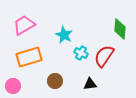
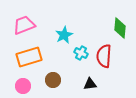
pink trapezoid: rotated 10 degrees clockwise
green diamond: moved 1 px up
cyan star: rotated 18 degrees clockwise
red semicircle: rotated 30 degrees counterclockwise
brown circle: moved 2 px left, 1 px up
pink circle: moved 10 px right
